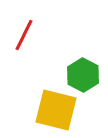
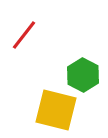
red line: rotated 12 degrees clockwise
